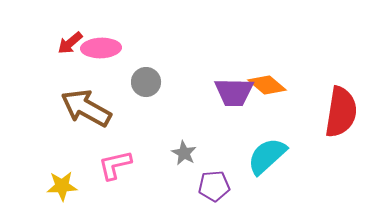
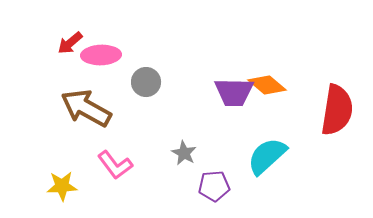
pink ellipse: moved 7 px down
red semicircle: moved 4 px left, 2 px up
pink L-shape: rotated 114 degrees counterclockwise
